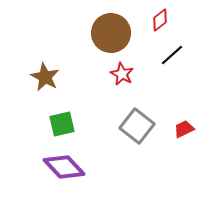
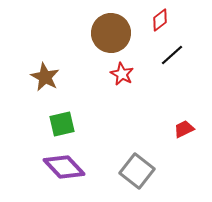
gray square: moved 45 px down
